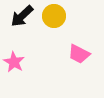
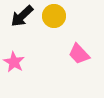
pink trapezoid: rotated 20 degrees clockwise
